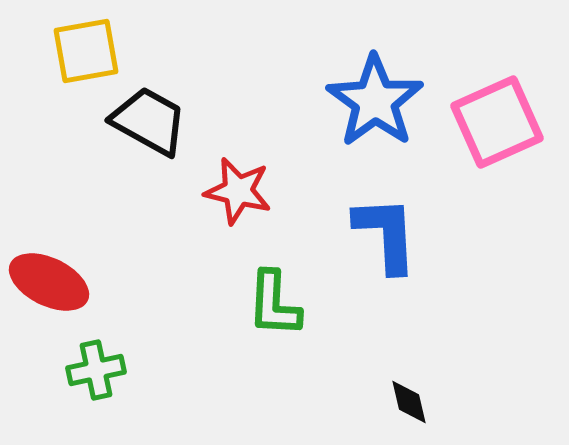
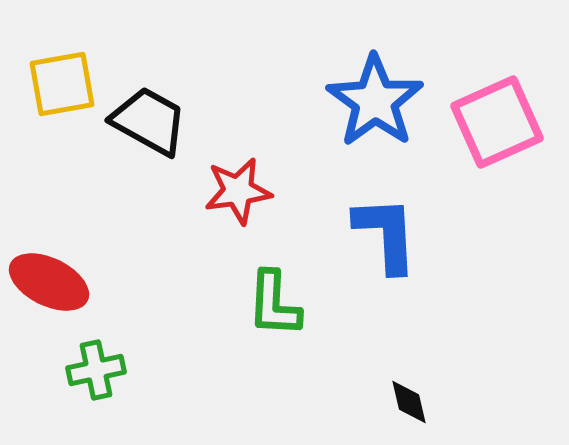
yellow square: moved 24 px left, 33 px down
red star: rotated 22 degrees counterclockwise
